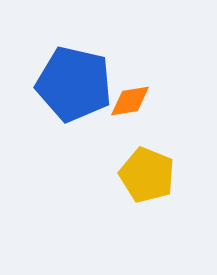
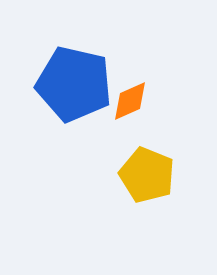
orange diamond: rotated 15 degrees counterclockwise
